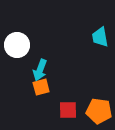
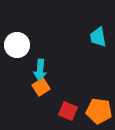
cyan trapezoid: moved 2 px left
cyan arrow: rotated 15 degrees counterclockwise
orange square: rotated 18 degrees counterclockwise
red square: moved 1 px down; rotated 24 degrees clockwise
